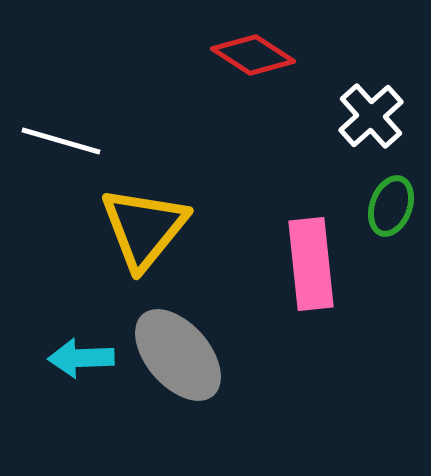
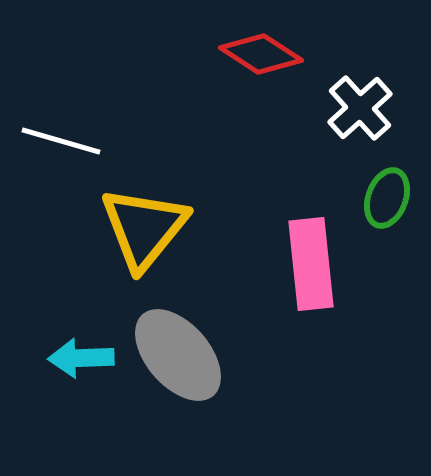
red diamond: moved 8 px right, 1 px up
white cross: moved 11 px left, 8 px up
green ellipse: moved 4 px left, 8 px up
